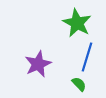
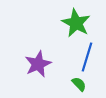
green star: moved 1 px left
